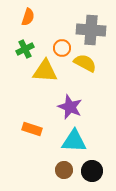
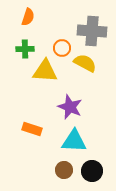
gray cross: moved 1 px right, 1 px down
green cross: rotated 24 degrees clockwise
